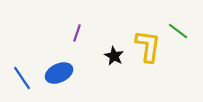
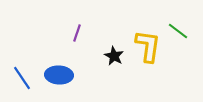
blue ellipse: moved 2 px down; rotated 28 degrees clockwise
